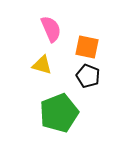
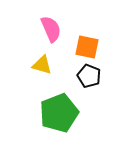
black pentagon: moved 1 px right
